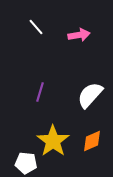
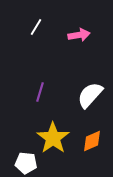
white line: rotated 72 degrees clockwise
yellow star: moved 3 px up
